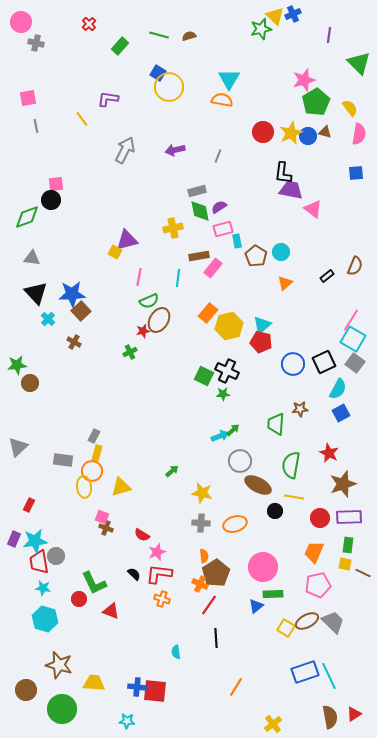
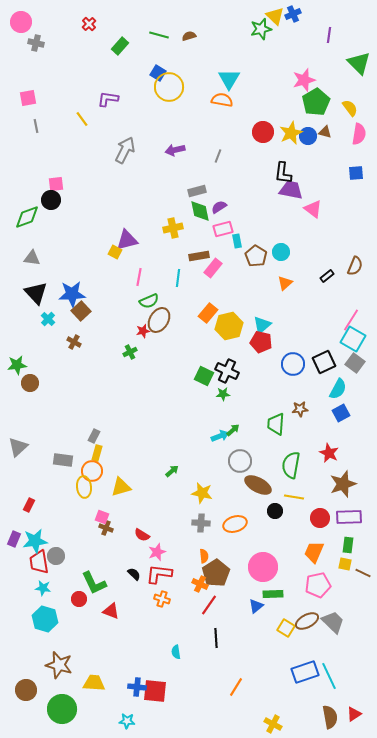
yellow cross at (273, 724): rotated 24 degrees counterclockwise
